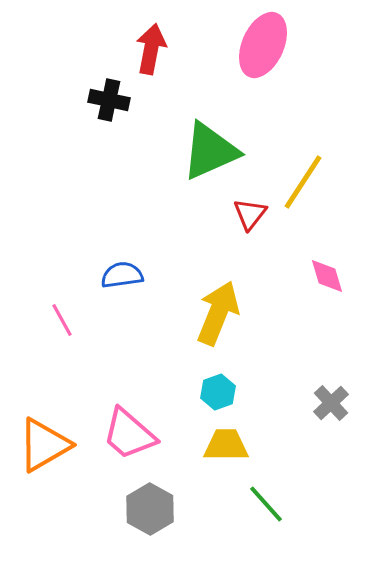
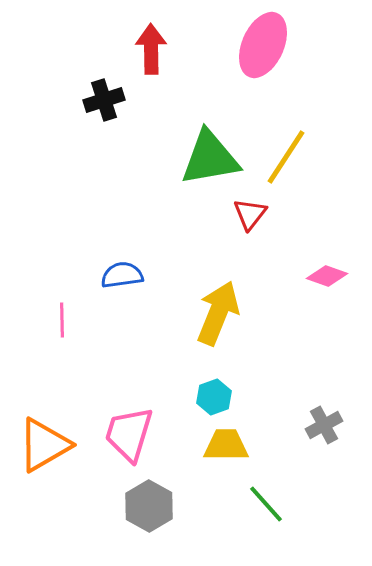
red arrow: rotated 12 degrees counterclockwise
black cross: moved 5 px left; rotated 30 degrees counterclockwise
green triangle: moved 7 px down; rotated 14 degrees clockwise
yellow line: moved 17 px left, 25 px up
pink diamond: rotated 54 degrees counterclockwise
pink line: rotated 28 degrees clockwise
cyan hexagon: moved 4 px left, 5 px down
gray cross: moved 7 px left, 22 px down; rotated 15 degrees clockwise
pink trapezoid: rotated 66 degrees clockwise
gray hexagon: moved 1 px left, 3 px up
